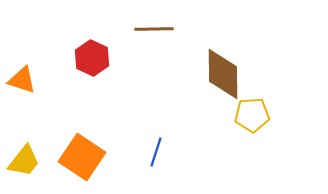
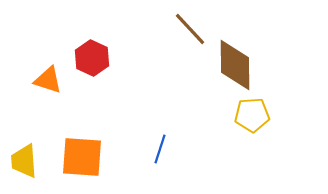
brown line: moved 36 px right; rotated 48 degrees clockwise
brown diamond: moved 12 px right, 9 px up
orange triangle: moved 26 px right
blue line: moved 4 px right, 3 px up
orange square: rotated 30 degrees counterclockwise
yellow trapezoid: rotated 138 degrees clockwise
